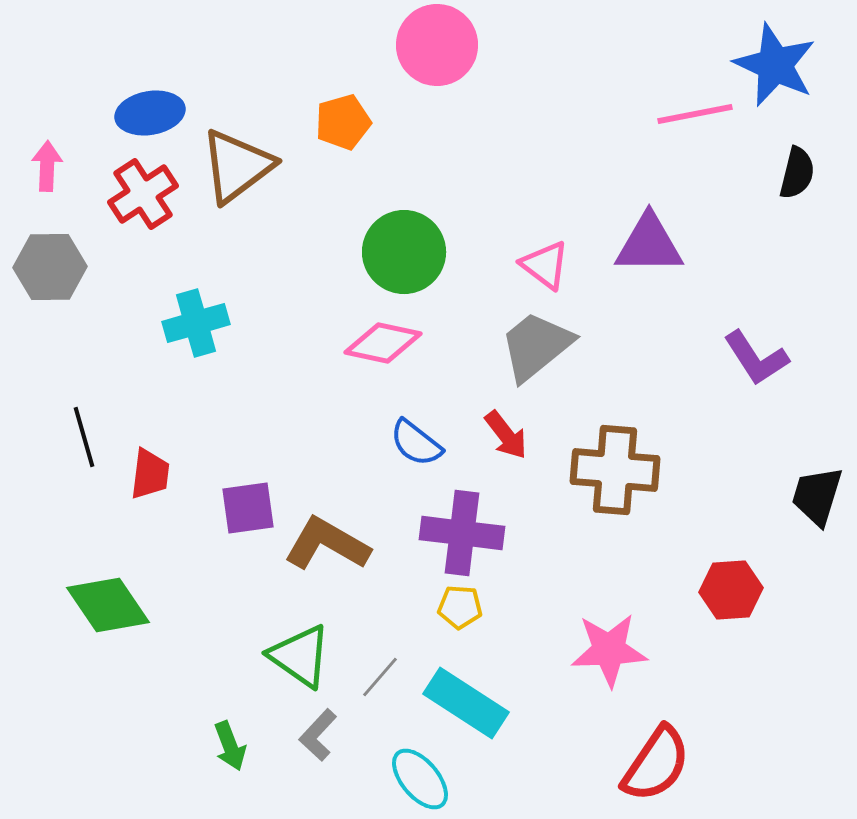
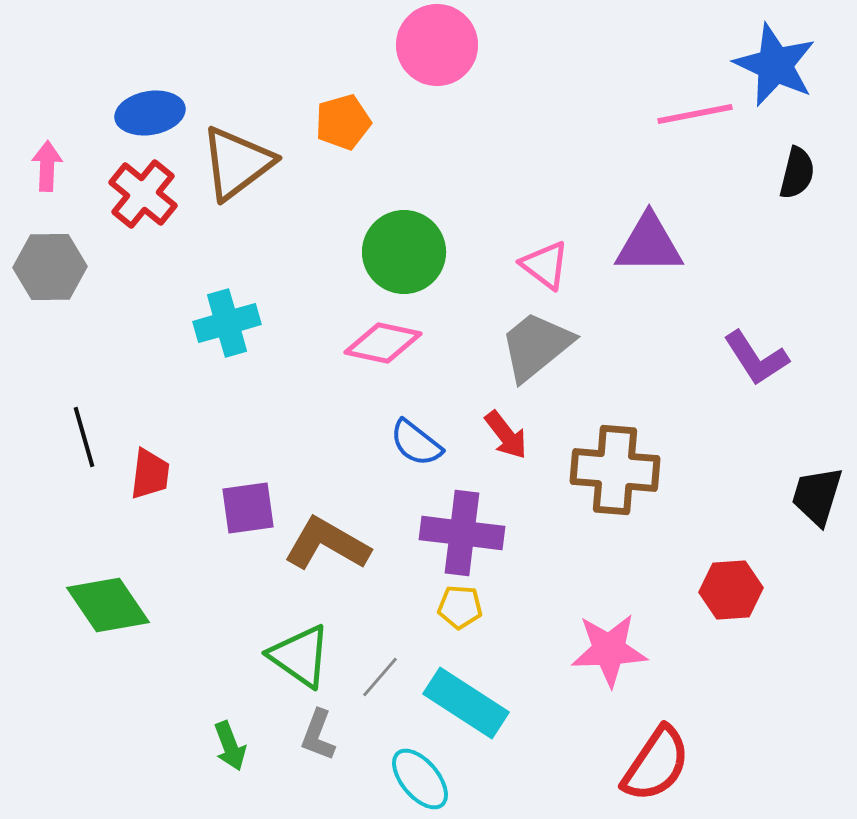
brown triangle: moved 3 px up
red cross: rotated 18 degrees counterclockwise
cyan cross: moved 31 px right
gray L-shape: rotated 22 degrees counterclockwise
